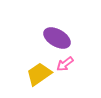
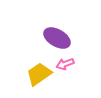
pink arrow: rotated 18 degrees clockwise
